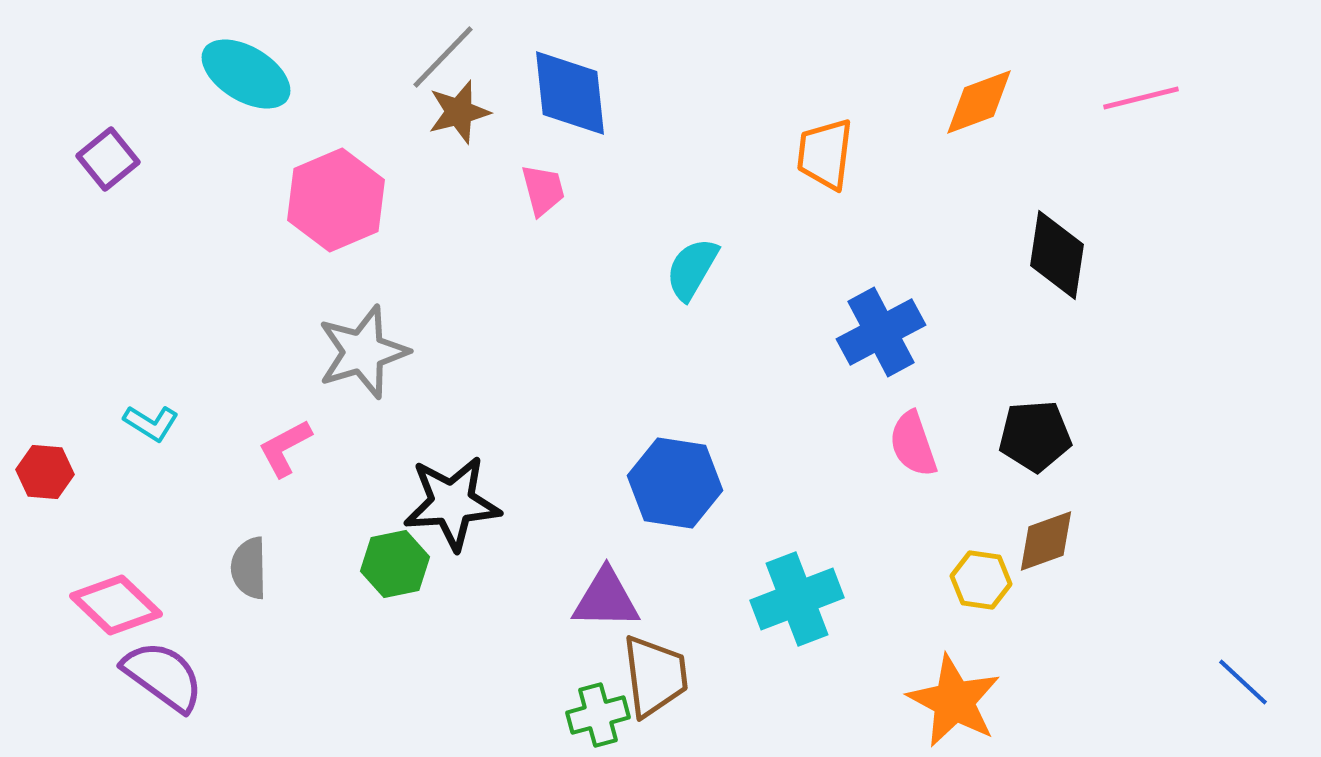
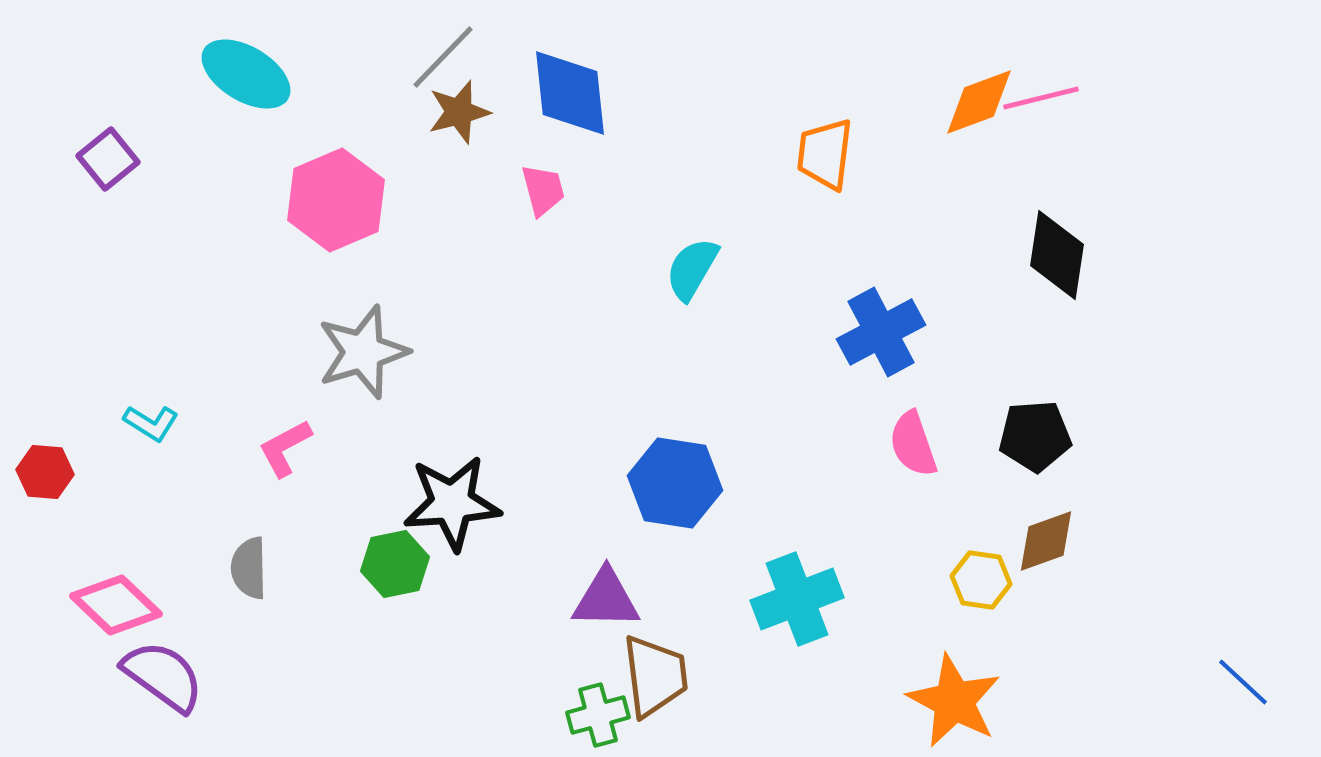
pink line: moved 100 px left
